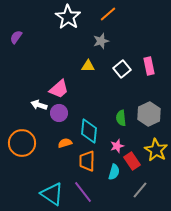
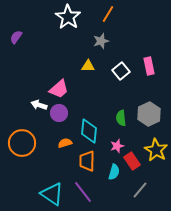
orange line: rotated 18 degrees counterclockwise
white square: moved 1 px left, 2 px down
